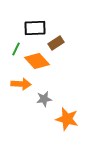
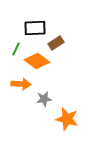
orange diamond: rotated 10 degrees counterclockwise
